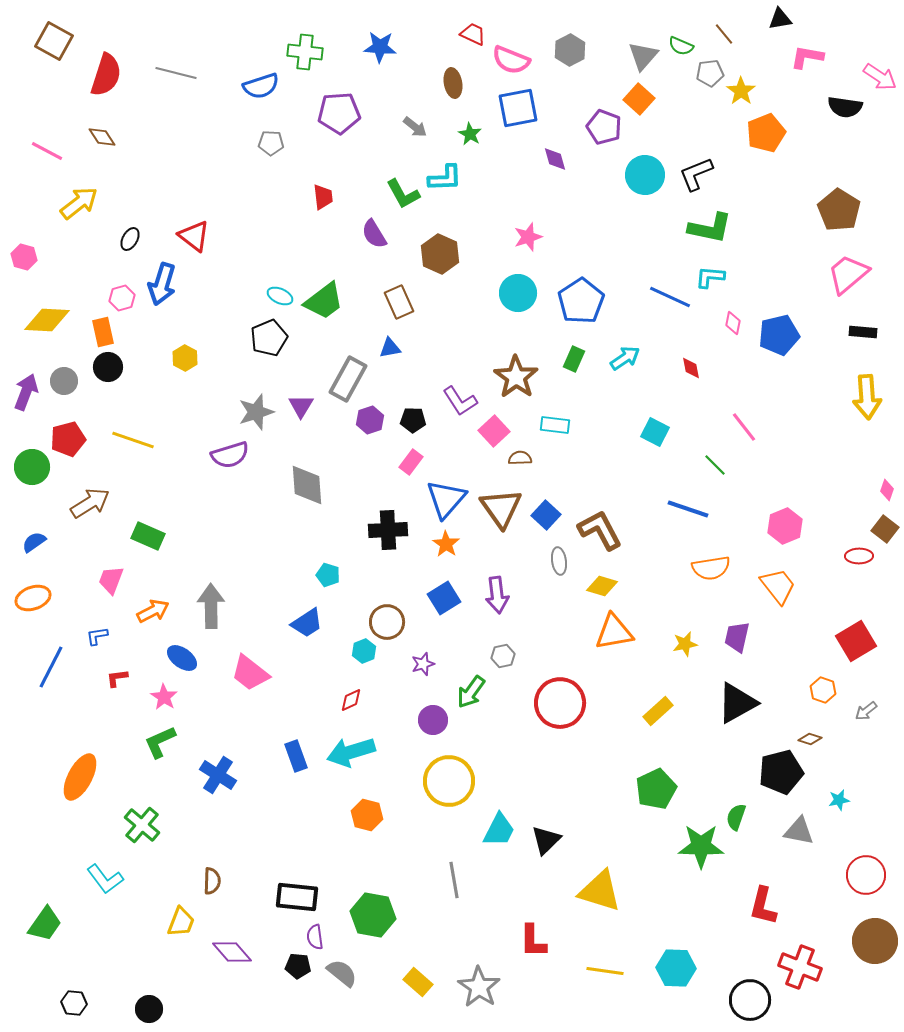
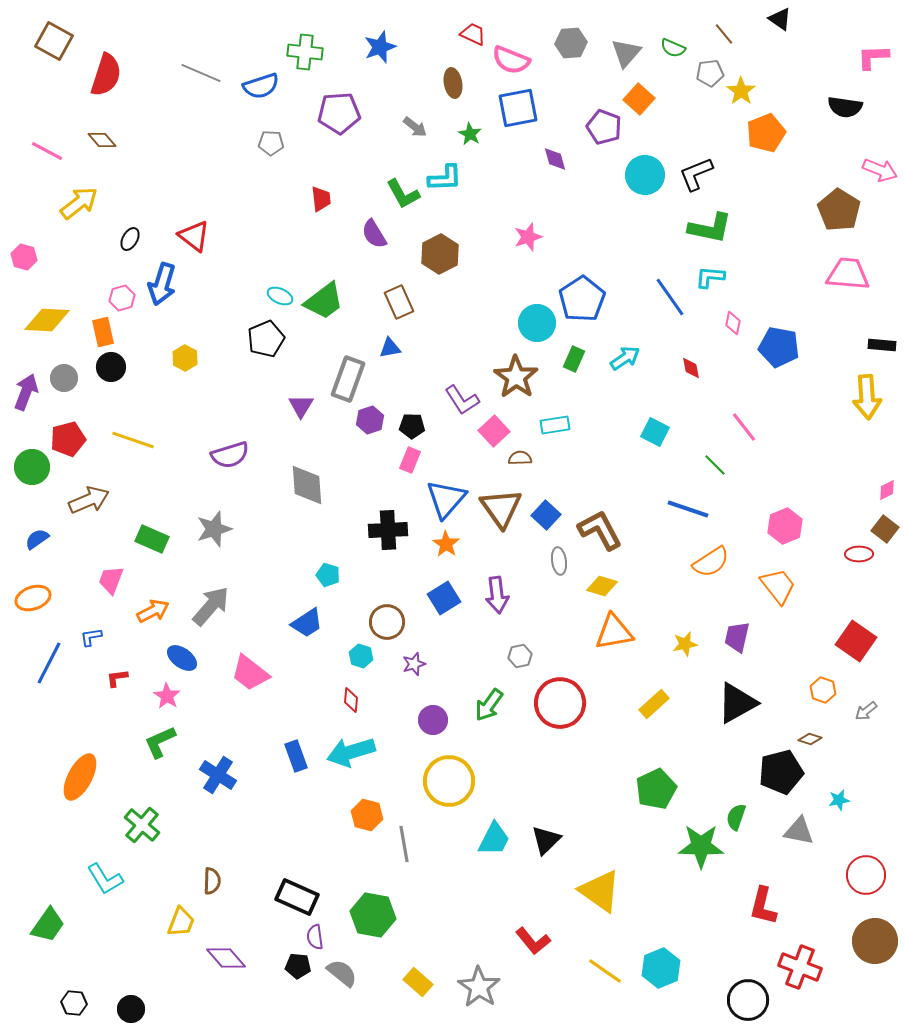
black triangle at (780, 19): rotated 45 degrees clockwise
green semicircle at (681, 46): moved 8 px left, 2 px down
blue star at (380, 47): rotated 24 degrees counterclockwise
gray hexagon at (570, 50): moved 1 px right, 7 px up; rotated 24 degrees clockwise
gray triangle at (643, 56): moved 17 px left, 3 px up
pink L-shape at (807, 57): moved 66 px right; rotated 12 degrees counterclockwise
gray line at (176, 73): moved 25 px right; rotated 9 degrees clockwise
pink arrow at (880, 77): moved 93 px down; rotated 12 degrees counterclockwise
brown diamond at (102, 137): moved 3 px down; rotated 8 degrees counterclockwise
red trapezoid at (323, 197): moved 2 px left, 2 px down
brown hexagon at (440, 254): rotated 9 degrees clockwise
pink trapezoid at (848, 274): rotated 45 degrees clockwise
cyan circle at (518, 293): moved 19 px right, 30 px down
blue line at (670, 297): rotated 30 degrees clockwise
blue pentagon at (581, 301): moved 1 px right, 2 px up
black rectangle at (863, 332): moved 19 px right, 13 px down
blue pentagon at (779, 335): moved 12 px down; rotated 24 degrees clockwise
black pentagon at (269, 338): moved 3 px left, 1 px down
black circle at (108, 367): moved 3 px right
gray rectangle at (348, 379): rotated 9 degrees counterclockwise
gray circle at (64, 381): moved 3 px up
purple L-shape at (460, 401): moved 2 px right, 1 px up
gray star at (256, 412): moved 42 px left, 117 px down
black pentagon at (413, 420): moved 1 px left, 6 px down
cyan rectangle at (555, 425): rotated 16 degrees counterclockwise
pink rectangle at (411, 462): moved 1 px left, 2 px up; rotated 15 degrees counterclockwise
pink diamond at (887, 490): rotated 45 degrees clockwise
brown arrow at (90, 503): moved 1 px left, 3 px up; rotated 9 degrees clockwise
green rectangle at (148, 536): moved 4 px right, 3 px down
blue semicircle at (34, 542): moved 3 px right, 3 px up
red ellipse at (859, 556): moved 2 px up
orange semicircle at (711, 568): moved 6 px up; rotated 24 degrees counterclockwise
gray arrow at (211, 606): rotated 42 degrees clockwise
blue L-shape at (97, 636): moved 6 px left, 1 px down
red square at (856, 641): rotated 24 degrees counterclockwise
cyan hexagon at (364, 651): moved 3 px left, 5 px down; rotated 20 degrees counterclockwise
gray hexagon at (503, 656): moved 17 px right
purple star at (423, 664): moved 9 px left
blue line at (51, 667): moved 2 px left, 4 px up
green arrow at (471, 692): moved 18 px right, 13 px down
pink star at (164, 697): moved 3 px right, 1 px up
red diamond at (351, 700): rotated 60 degrees counterclockwise
yellow rectangle at (658, 711): moved 4 px left, 7 px up
cyan trapezoid at (499, 830): moved 5 px left, 9 px down
cyan L-shape at (105, 879): rotated 6 degrees clockwise
gray line at (454, 880): moved 50 px left, 36 px up
yellow triangle at (600, 891): rotated 18 degrees clockwise
black rectangle at (297, 897): rotated 18 degrees clockwise
green trapezoid at (45, 924): moved 3 px right, 1 px down
red L-shape at (533, 941): rotated 39 degrees counterclockwise
purple diamond at (232, 952): moved 6 px left, 6 px down
cyan hexagon at (676, 968): moved 15 px left; rotated 24 degrees counterclockwise
yellow line at (605, 971): rotated 27 degrees clockwise
black circle at (750, 1000): moved 2 px left
black circle at (149, 1009): moved 18 px left
